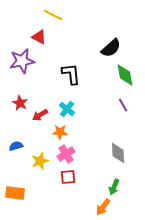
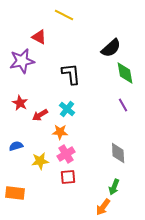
yellow line: moved 11 px right
green diamond: moved 2 px up
yellow star: rotated 12 degrees clockwise
